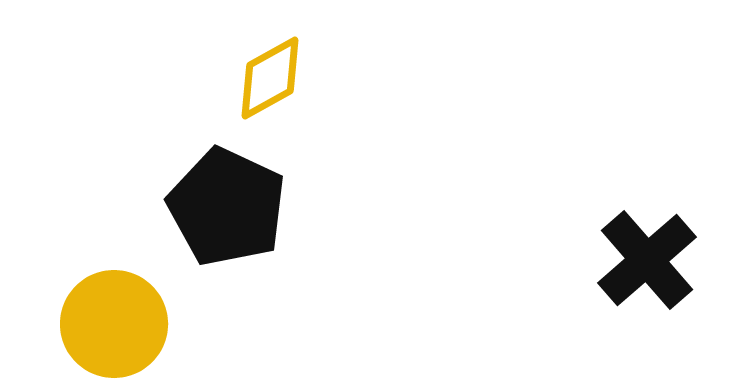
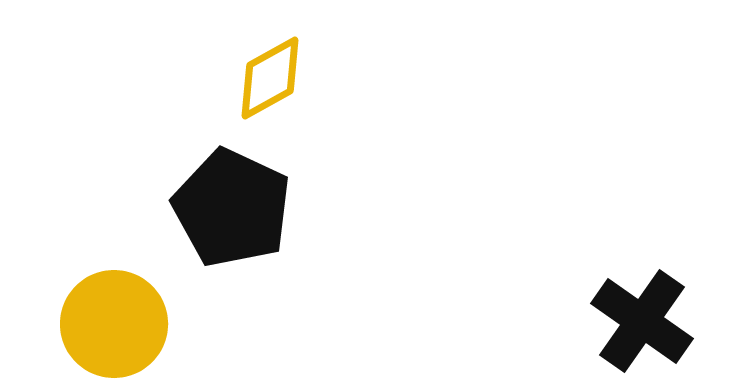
black pentagon: moved 5 px right, 1 px down
black cross: moved 5 px left, 61 px down; rotated 14 degrees counterclockwise
